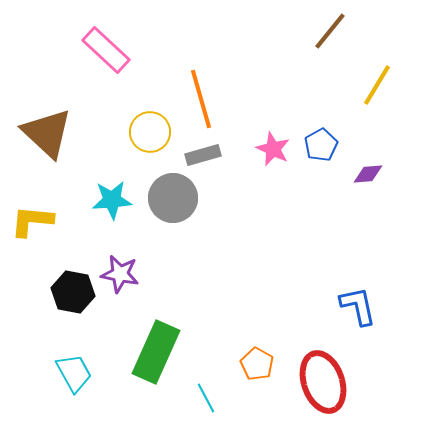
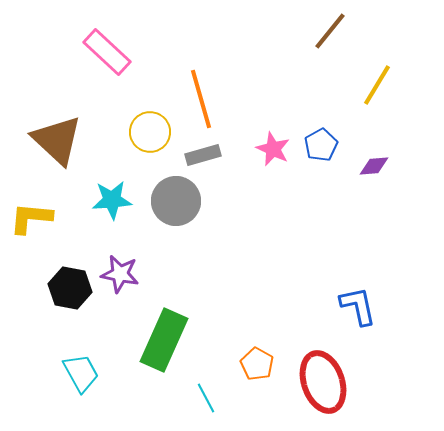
pink rectangle: moved 1 px right, 2 px down
brown triangle: moved 10 px right, 7 px down
purple diamond: moved 6 px right, 8 px up
gray circle: moved 3 px right, 3 px down
yellow L-shape: moved 1 px left, 3 px up
black hexagon: moved 3 px left, 4 px up
green rectangle: moved 8 px right, 12 px up
cyan trapezoid: moved 7 px right
